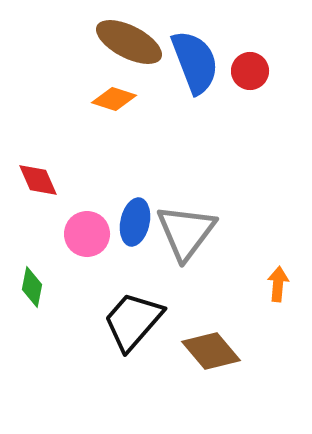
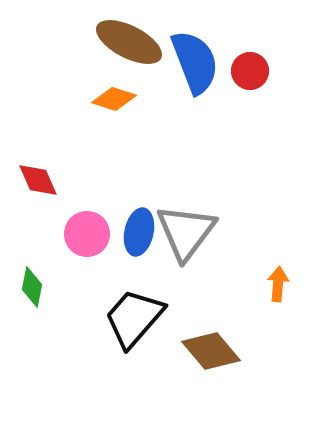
blue ellipse: moved 4 px right, 10 px down
black trapezoid: moved 1 px right, 3 px up
